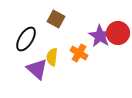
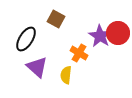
yellow semicircle: moved 14 px right, 18 px down
purple triangle: moved 2 px up
